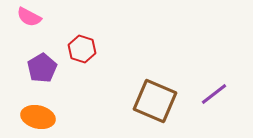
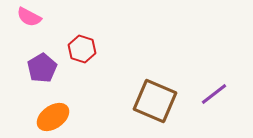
orange ellipse: moved 15 px right; rotated 48 degrees counterclockwise
